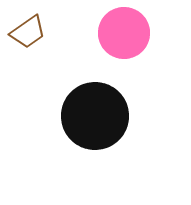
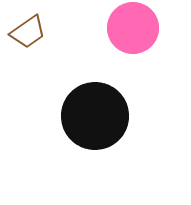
pink circle: moved 9 px right, 5 px up
